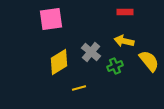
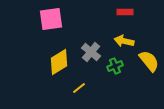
yellow line: rotated 24 degrees counterclockwise
